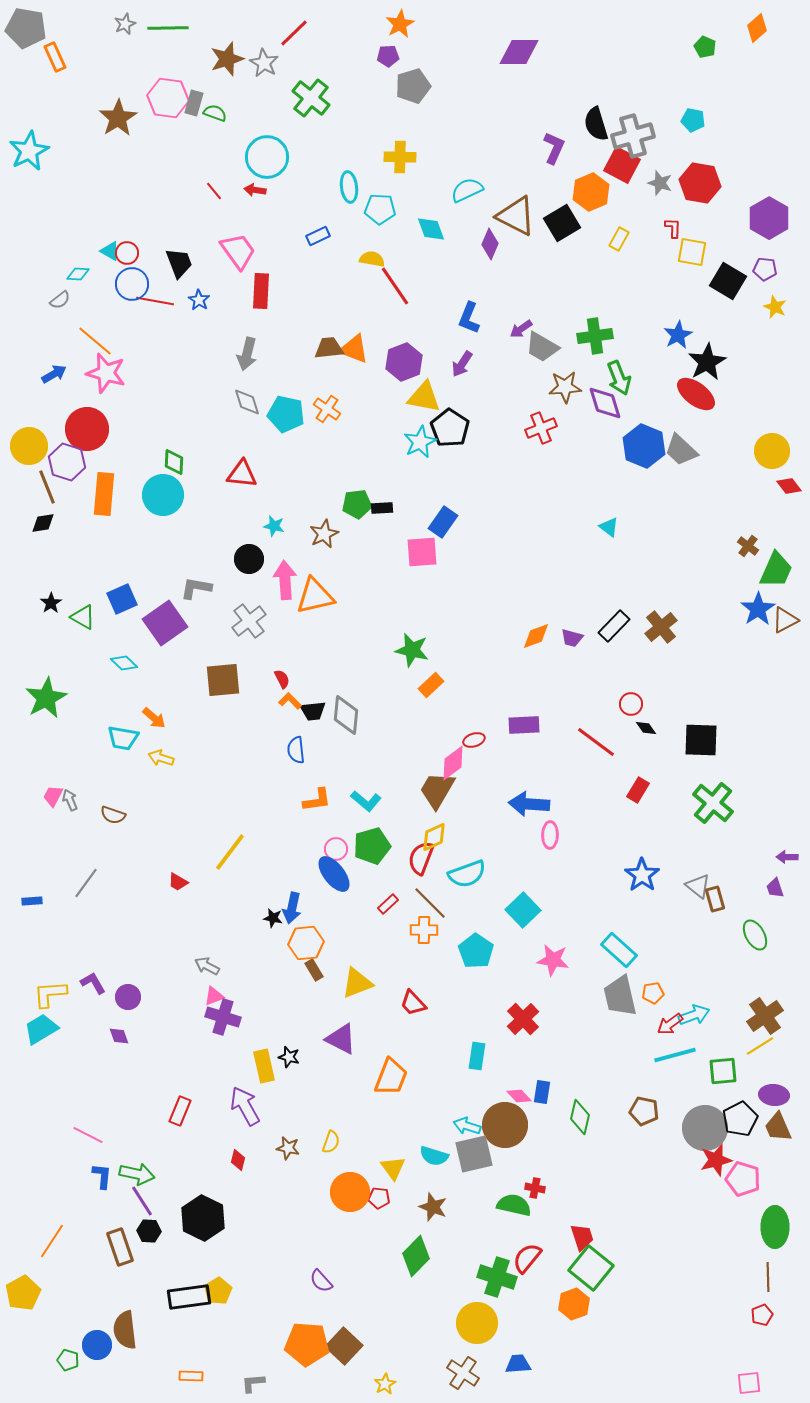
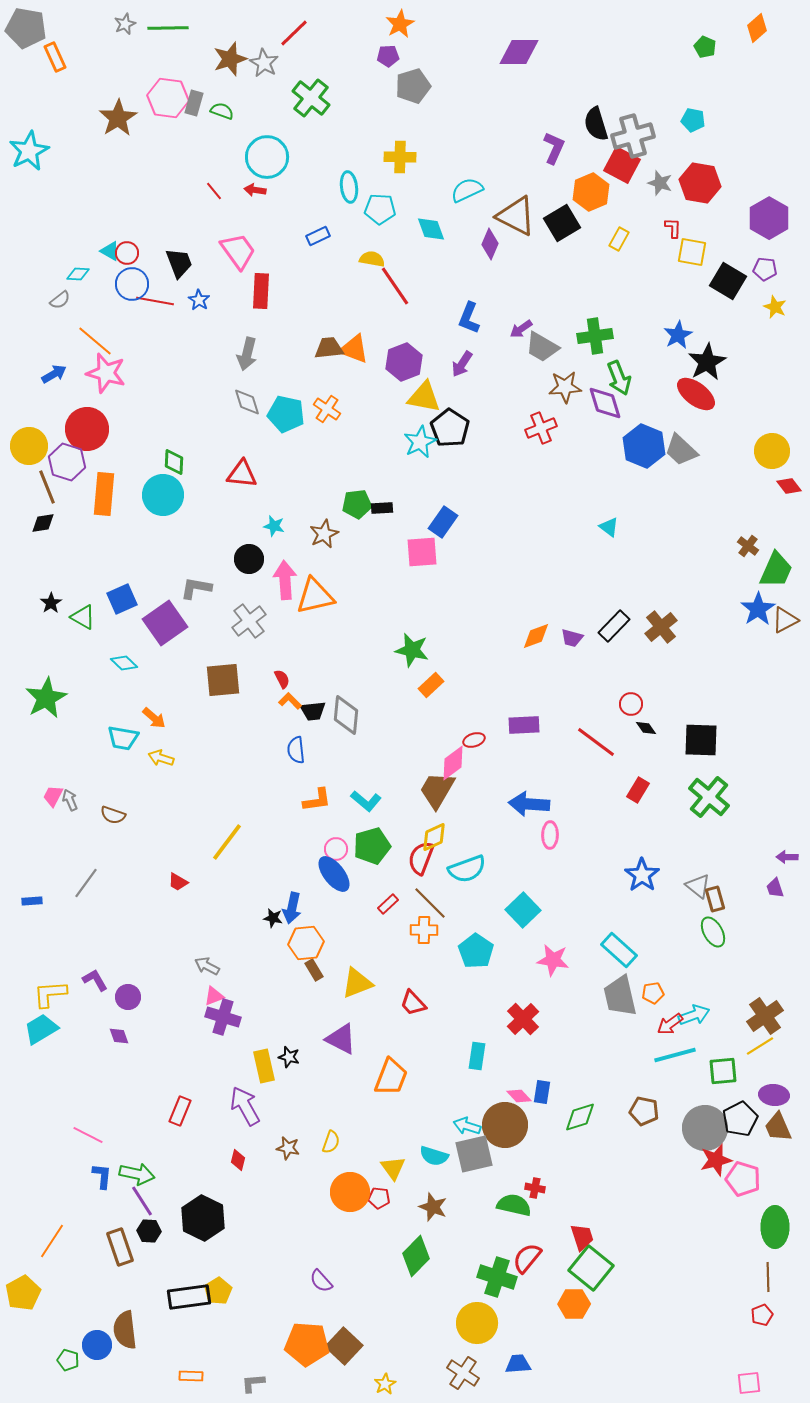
brown star at (227, 59): moved 3 px right
green semicircle at (215, 113): moved 7 px right, 2 px up
green cross at (713, 803): moved 4 px left, 6 px up
yellow line at (230, 852): moved 3 px left, 10 px up
cyan semicircle at (467, 874): moved 5 px up
green ellipse at (755, 935): moved 42 px left, 3 px up
purple L-shape at (93, 983): moved 2 px right, 3 px up
green diamond at (580, 1117): rotated 60 degrees clockwise
orange hexagon at (574, 1304): rotated 20 degrees clockwise
